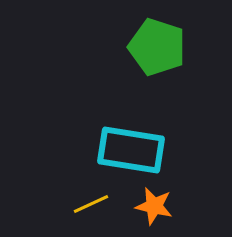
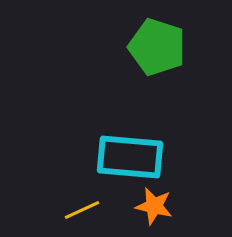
cyan rectangle: moved 1 px left, 7 px down; rotated 4 degrees counterclockwise
yellow line: moved 9 px left, 6 px down
